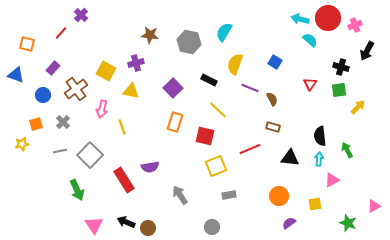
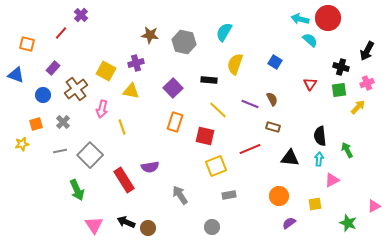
pink cross at (355, 25): moved 12 px right, 58 px down
gray hexagon at (189, 42): moved 5 px left
black rectangle at (209, 80): rotated 21 degrees counterclockwise
purple line at (250, 88): moved 16 px down
